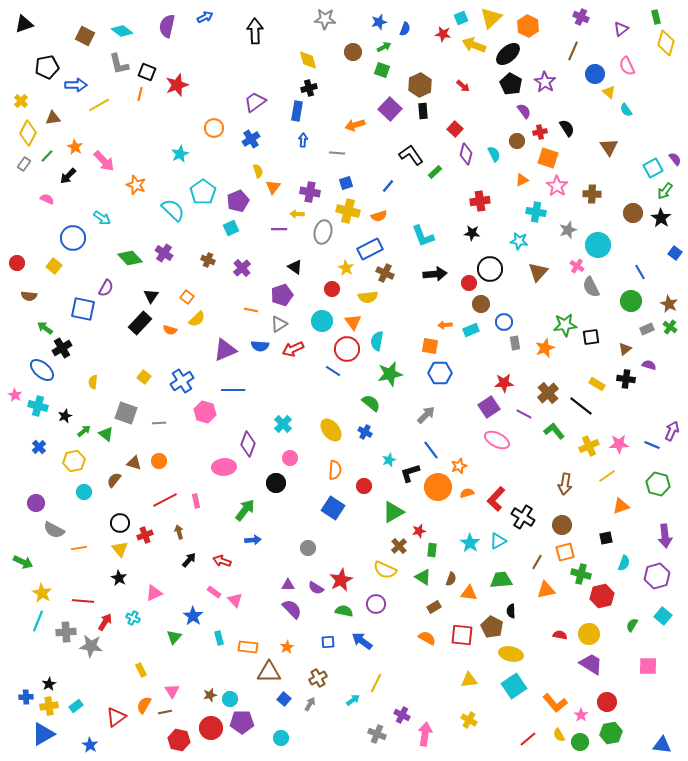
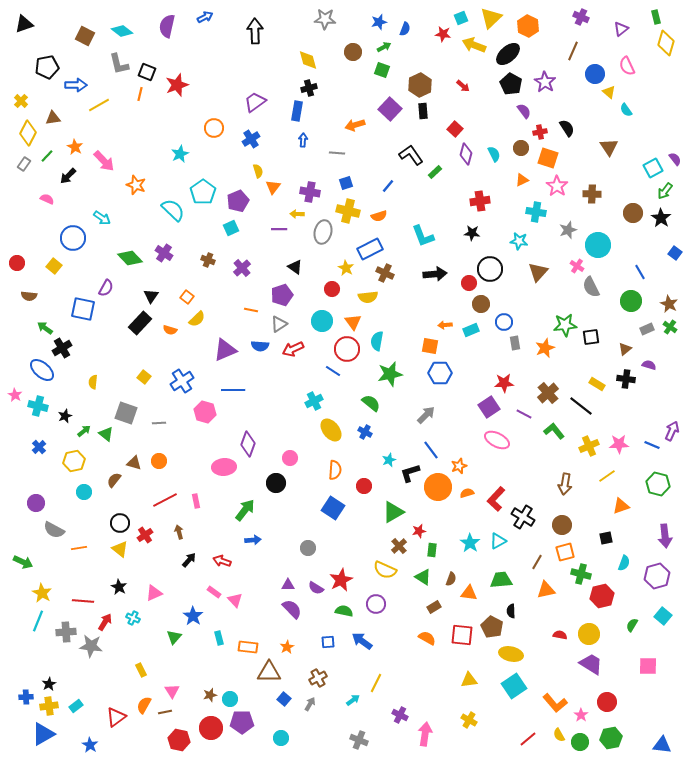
brown circle at (517, 141): moved 4 px right, 7 px down
cyan cross at (283, 424): moved 31 px right, 23 px up; rotated 18 degrees clockwise
red cross at (145, 535): rotated 14 degrees counterclockwise
yellow triangle at (120, 549): rotated 12 degrees counterclockwise
black star at (119, 578): moved 9 px down
purple cross at (402, 715): moved 2 px left
green hexagon at (611, 733): moved 5 px down
gray cross at (377, 734): moved 18 px left, 6 px down
